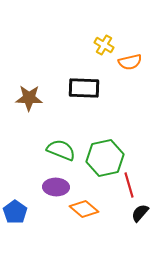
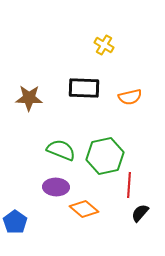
orange semicircle: moved 35 px down
green hexagon: moved 2 px up
red line: rotated 20 degrees clockwise
blue pentagon: moved 10 px down
